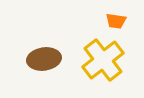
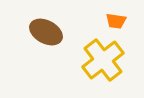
brown ellipse: moved 2 px right, 27 px up; rotated 36 degrees clockwise
